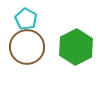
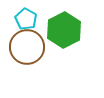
green hexagon: moved 12 px left, 17 px up
